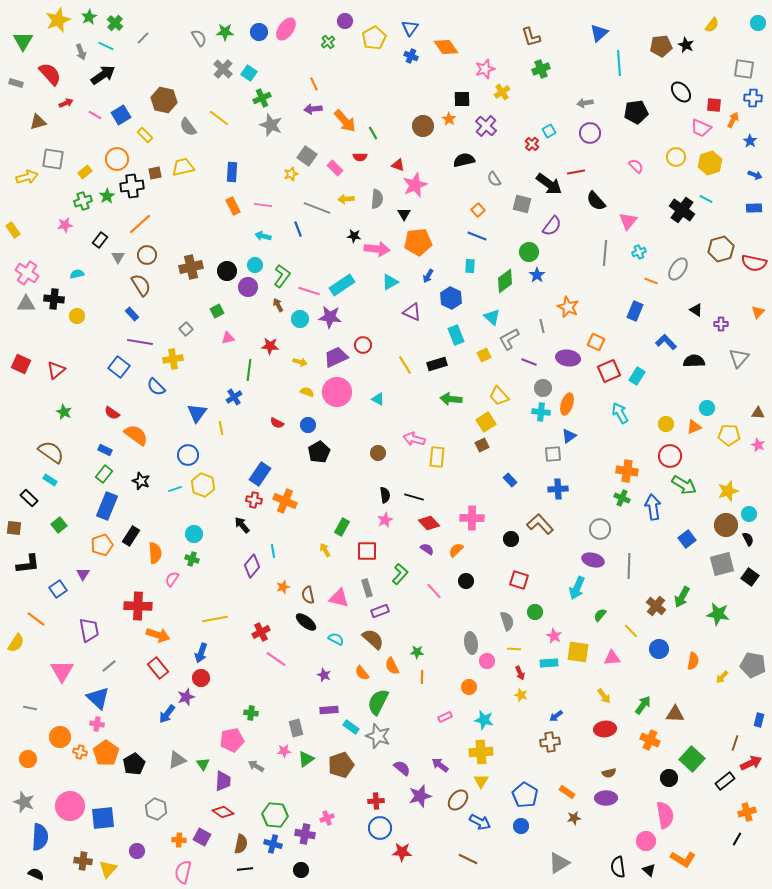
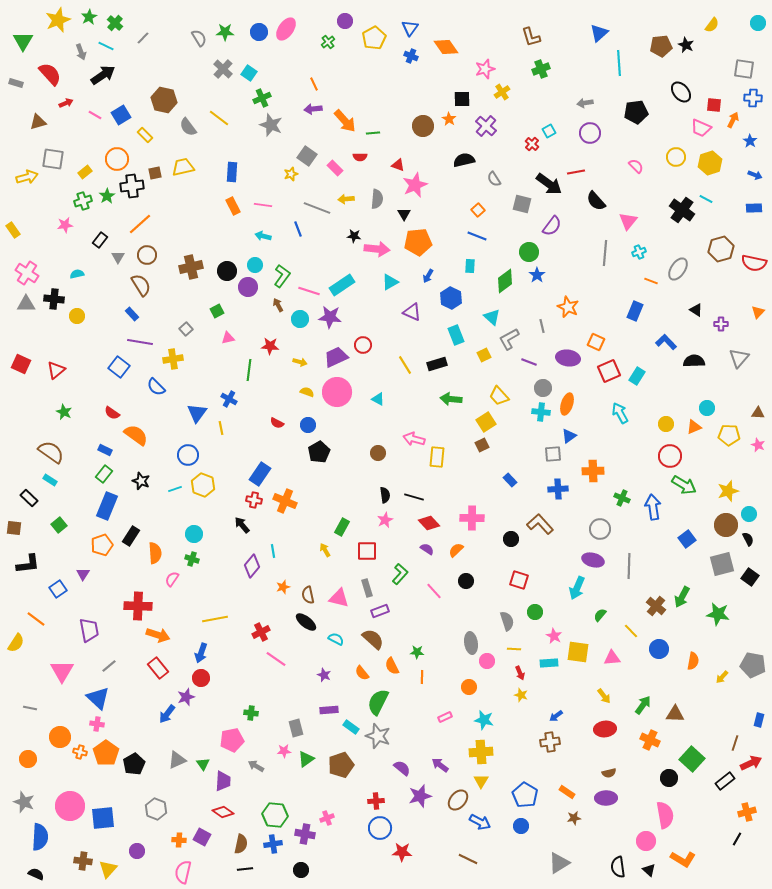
green line at (373, 133): rotated 64 degrees counterclockwise
blue cross at (234, 397): moved 5 px left, 2 px down; rotated 28 degrees counterclockwise
orange cross at (627, 471): moved 34 px left; rotated 10 degrees counterclockwise
blue cross at (273, 844): rotated 24 degrees counterclockwise
